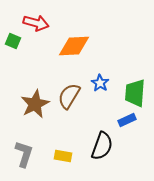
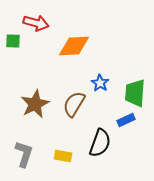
green square: rotated 21 degrees counterclockwise
brown semicircle: moved 5 px right, 8 px down
blue rectangle: moved 1 px left
black semicircle: moved 2 px left, 3 px up
